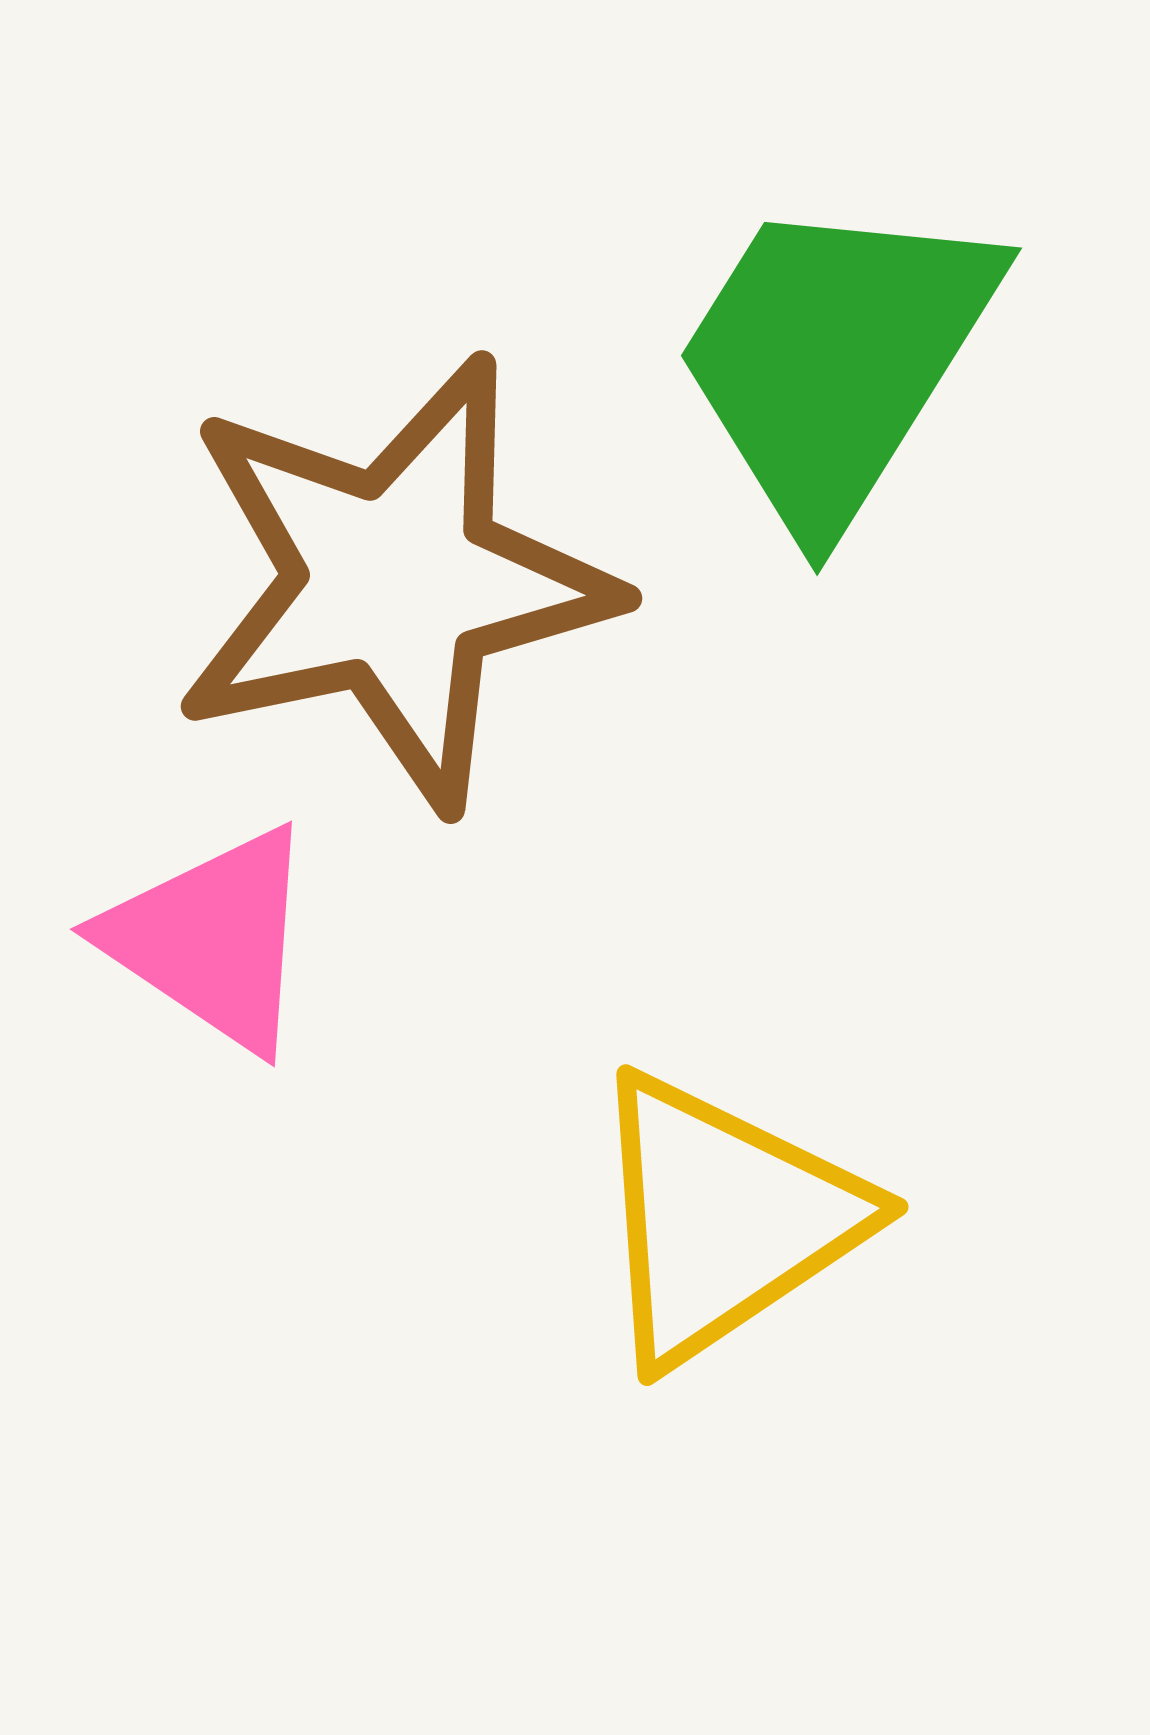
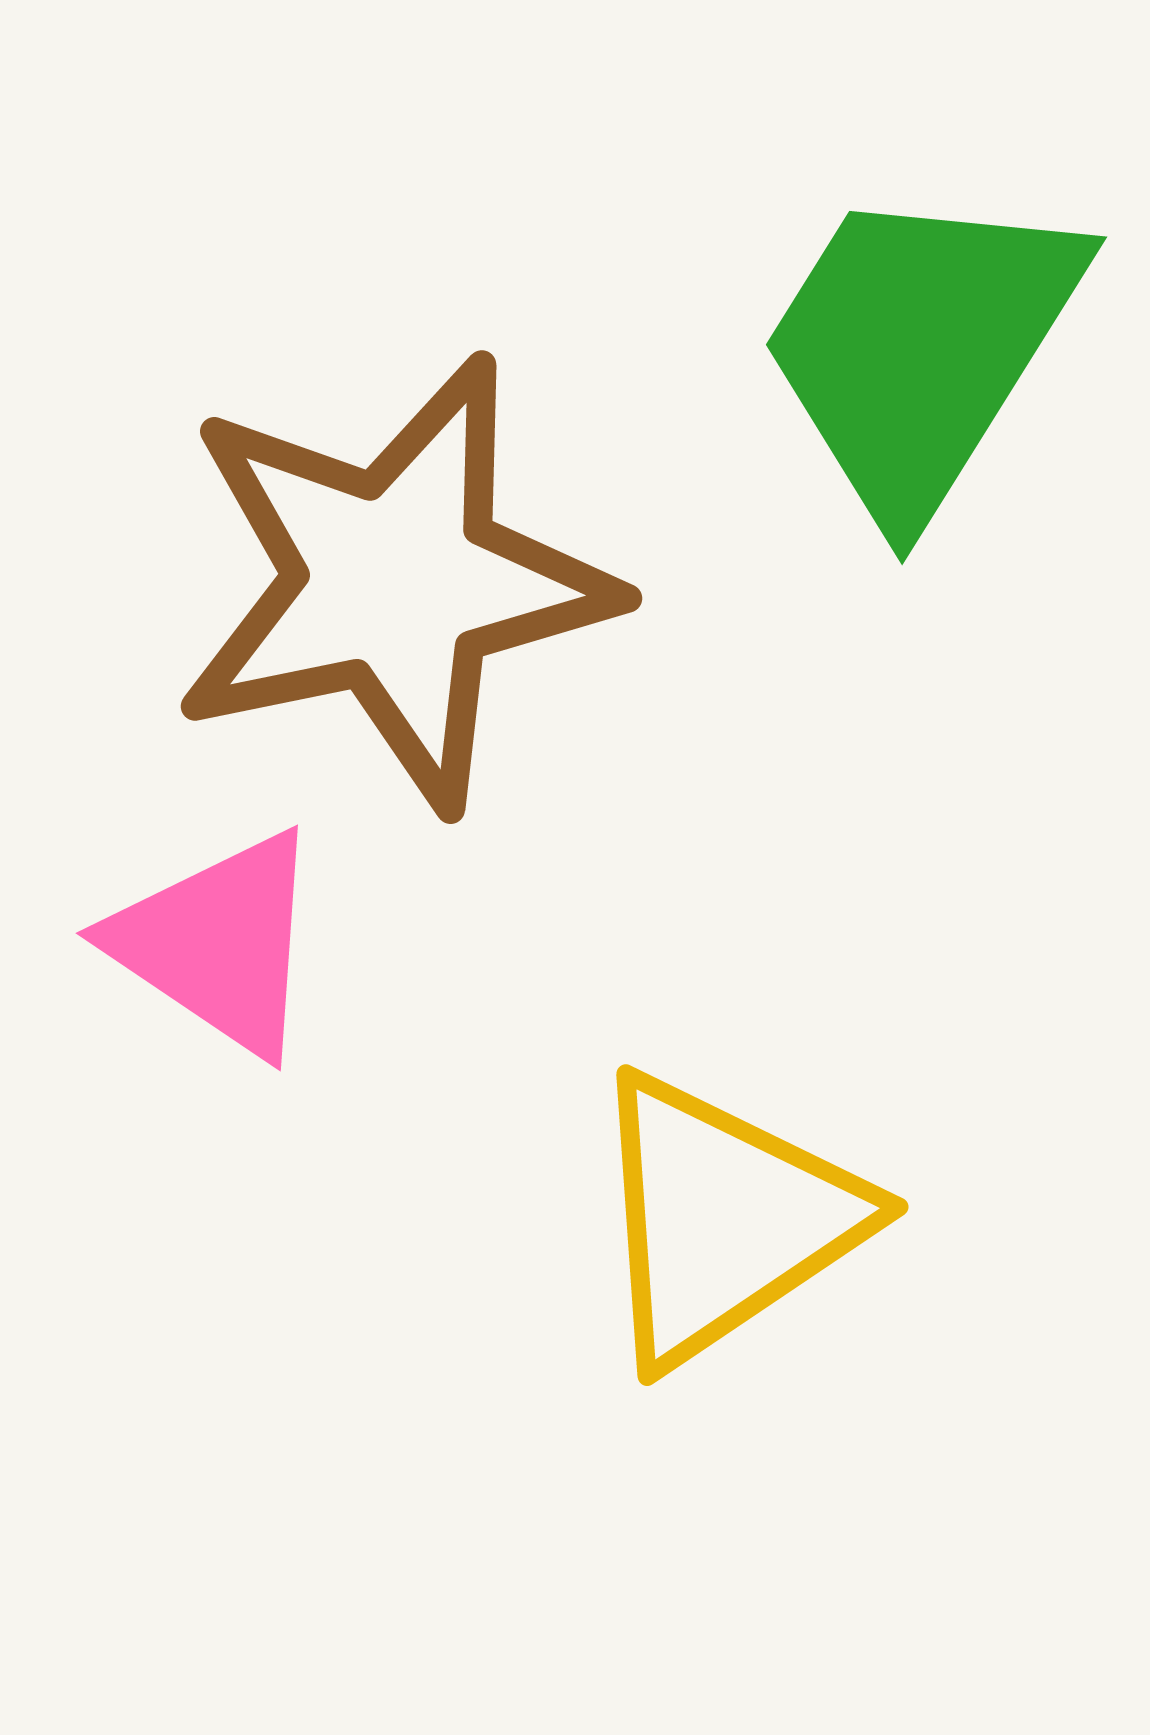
green trapezoid: moved 85 px right, 11 px up
pink triangle: moved 6 px right, 4 px down
